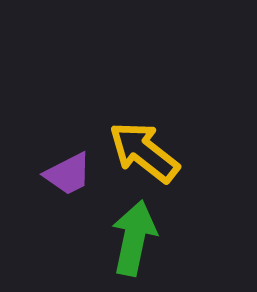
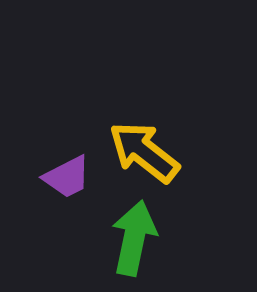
purple trapezoid: moved 1 px left, 3 px down
